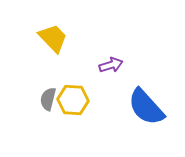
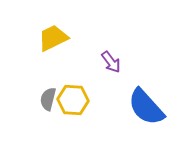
yellow trapezoid: rotated 72 degrees counterclockwise
purple arrow: moved 3 px up; rotated 70 degrees clockwise
